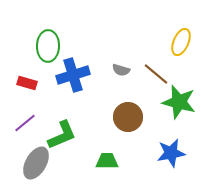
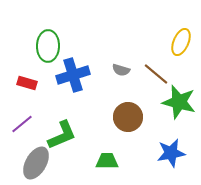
purple line: moved 3 px left, 1 px down
